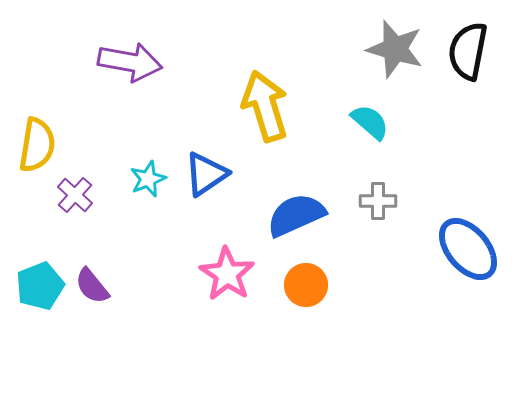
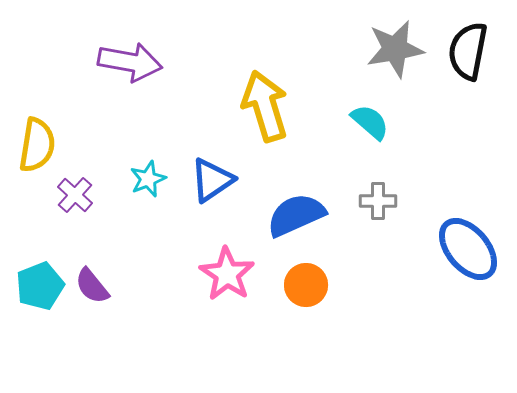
gray star: rotated 26 degrees counterclockwise
blue triangle: moved 6 px right, 6 px down
